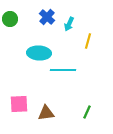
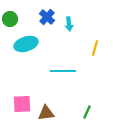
cyan arrow: rotated 32 degrees counterclockwise
yellow line: moved 7 px right, 7 px down
cyan ellipse: moved 13 px left, 9 px up; rotated 20 degrees counterclockwise
cyan line: moved 1 px down
pink square: moved 3 px right
